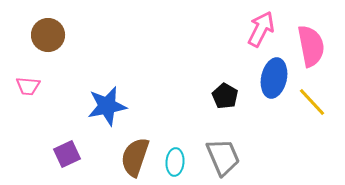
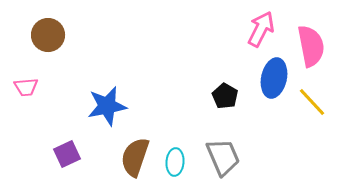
pink trapezoid: moved 2 px left, 1 px down; rotated 10 degrees counterclockwise
